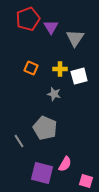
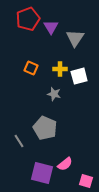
pink semicircle: rotated 21 degrees clockwise
